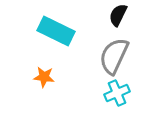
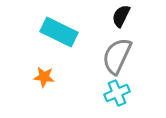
black semicircle: moved 3 px right, 1 px down
cyan rectangle: moved 3 px right, 1 px down
gray semicircle: moved 3 px right
